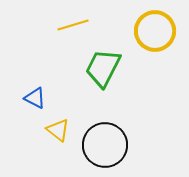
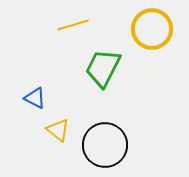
yellow circle: moved 3 px left, 2 px up
